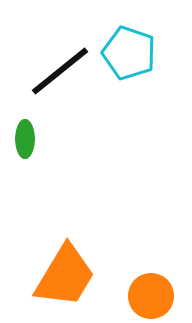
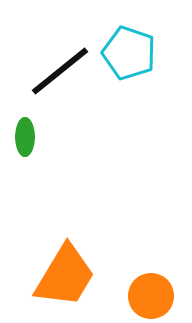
green ellipse: moved 2 px up
